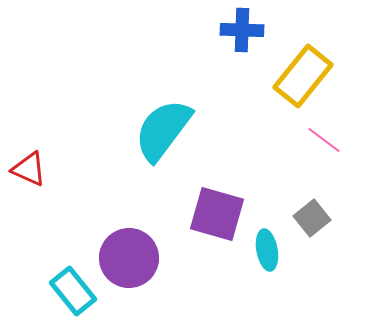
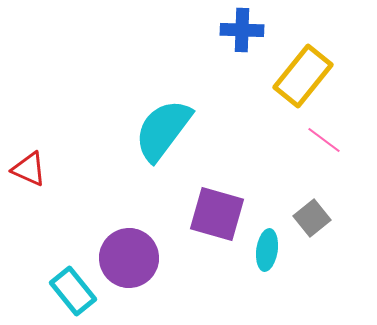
cyan ellipse: rotated 18 degrees clockwise
